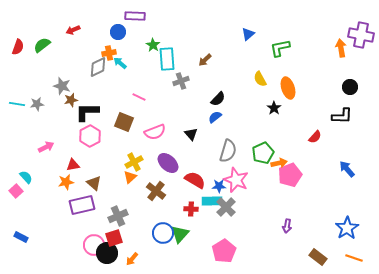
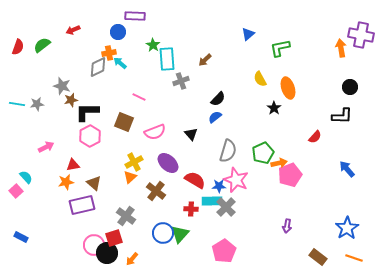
gray cross at (118, 216): moved 8 px right; rotated 30 degrees counterclockwise
